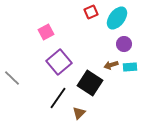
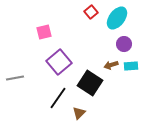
red square: rotated 16 degrees counterclockwise
pink square: moved 2 px left; rotated 14 degrees clockwise
cyan rectangle: moved 1 px right, 1 px up
gray line: moved 3 px right; rotated 54 degrees counterclockwise
